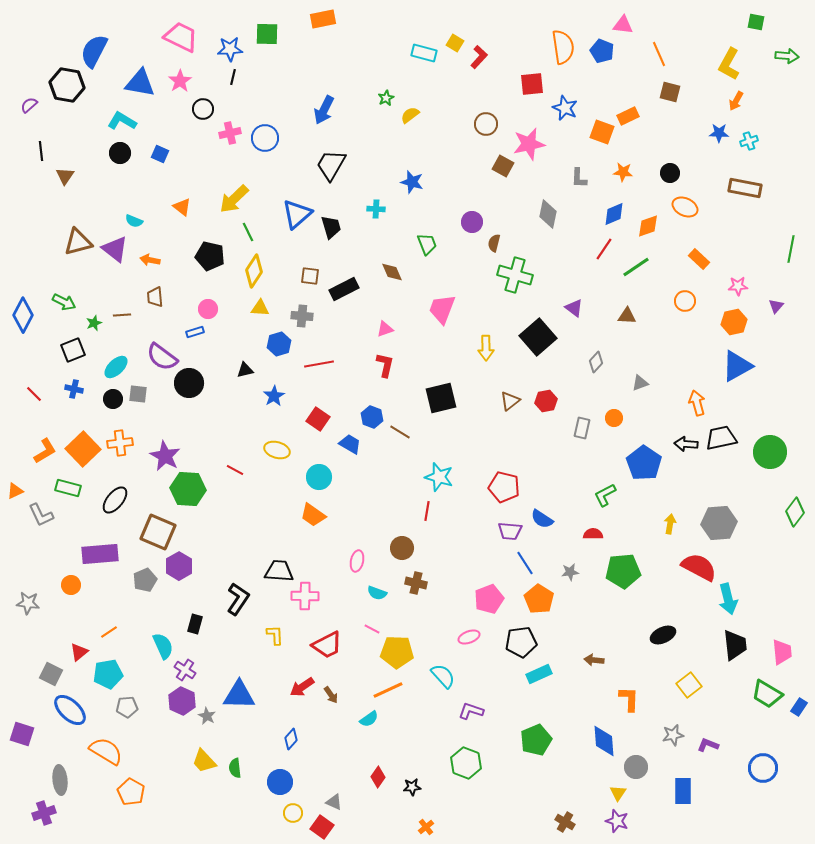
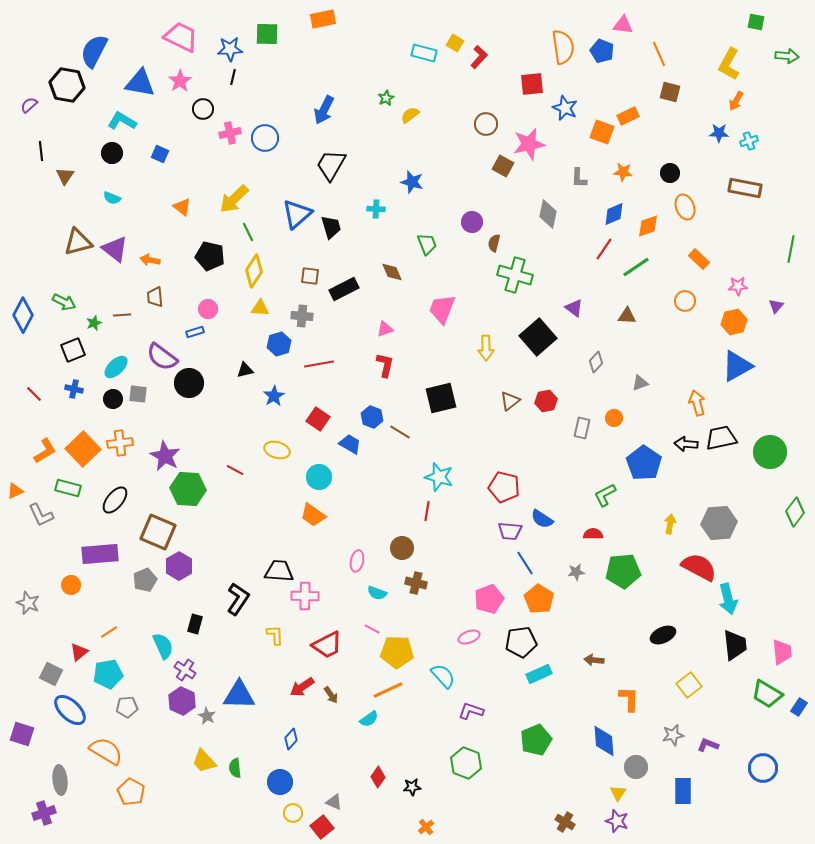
black circle at (120, 153): moved 8 px left
orange ellipse at (685, 207): rotated 45 degrees clockwise
cyan semicircle at (134, 221): moved 22 px left, 23 px up
gray star at (570, 572): moved 6 px right
gray star at (28, 603): rotated 15 degrees clockwise
red square at (322, 827): rotated 15 degrees clockwise
